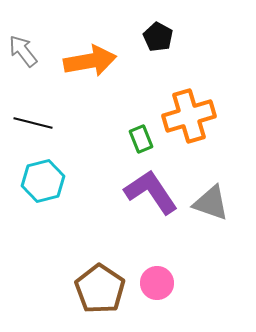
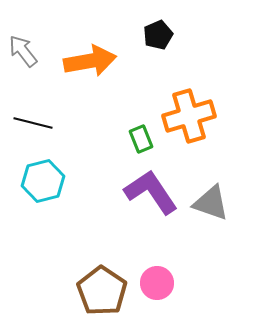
black pentagon: moved 2 px up; rotated 20 degrees clockwise
brown pentagon: moved 2 px right, 2 px down
